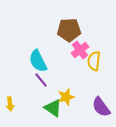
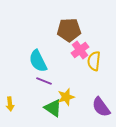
purple line: moved 3 px right, 1 px down; rotated 28 degrees counterclockwise
